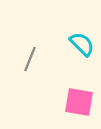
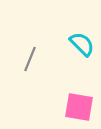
pink square: moved 5 px down
